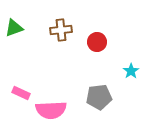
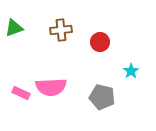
red circle: moved 3 px right
gray pentagon: moved 3 px right; rotated 20 degrees clockwise
pink semicircle: moved 23 px up
